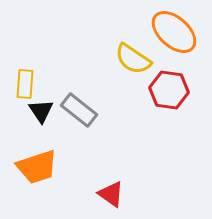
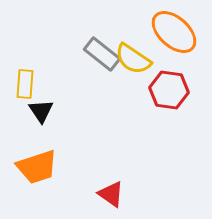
gray rectangle: moved 23 px right, 56 px up
